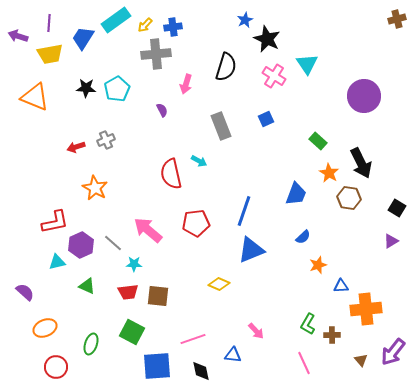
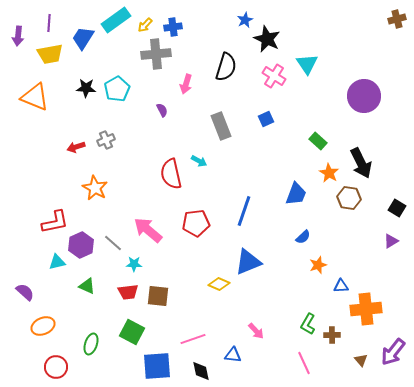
purple arrow at (18, 36): rotated 102 degrees counterclockwise
blue triangle at (251, 250): moved 3 px left, 12 px down
orange ellipse at (45, 328): moved 2 px left, 2 px up
